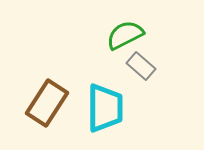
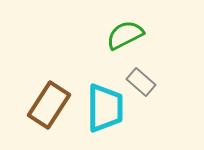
gray rectangle: moved 16 px down
brown rectangle: moved 2 px right, 2 px down
